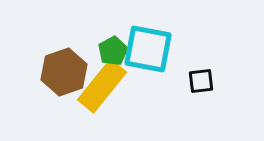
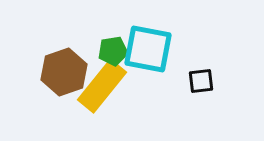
green pentagon: rotated 20 degrees clockwise
